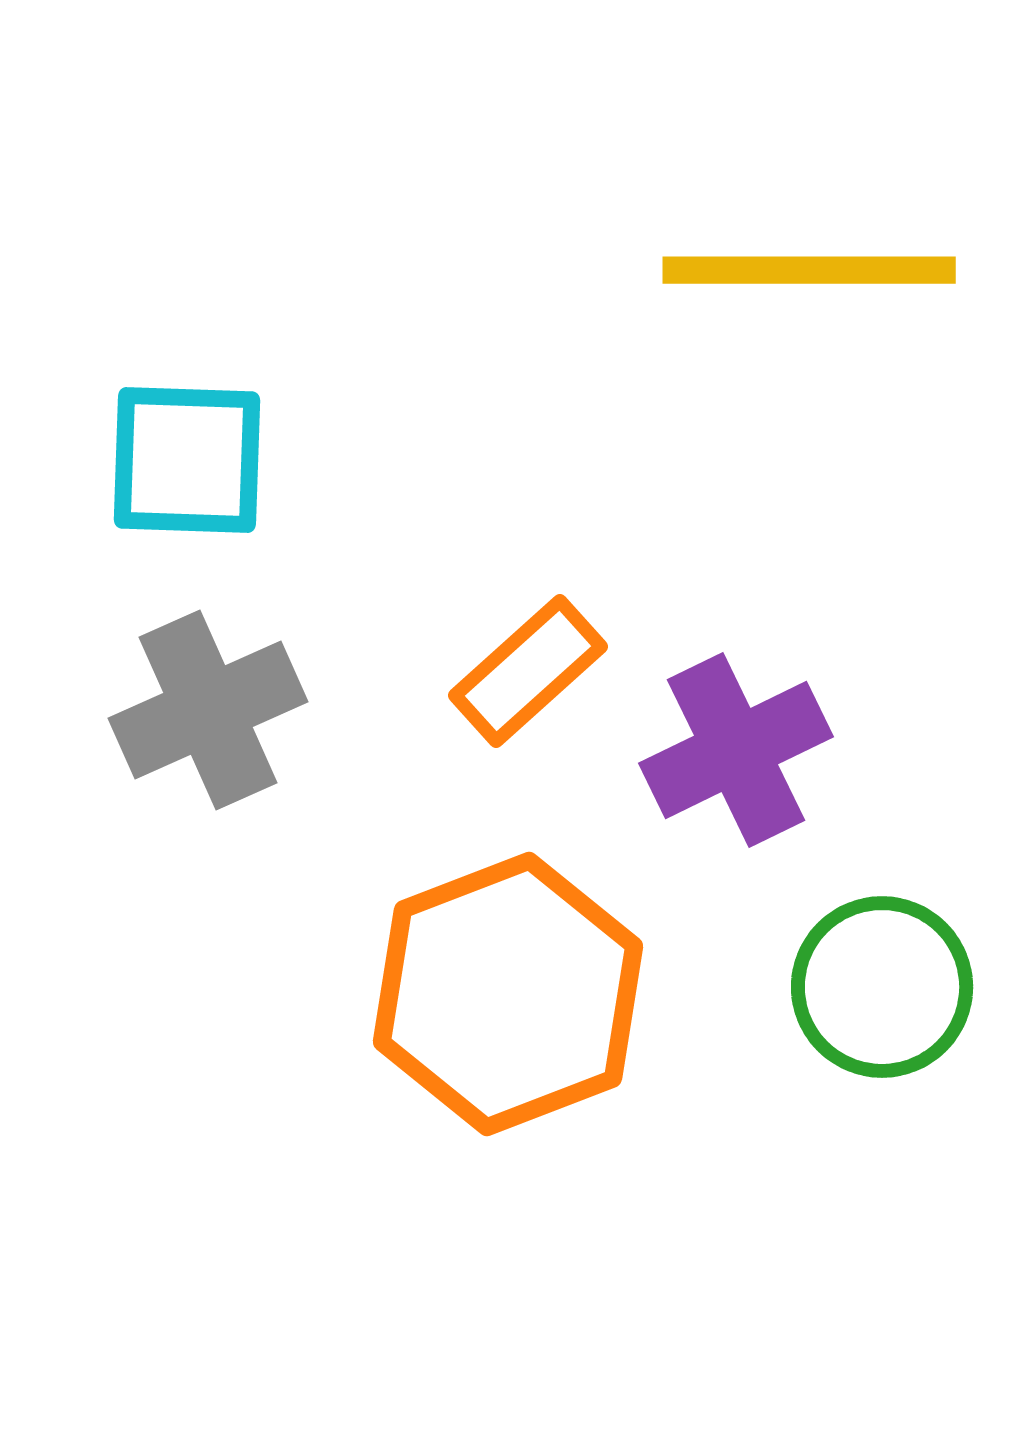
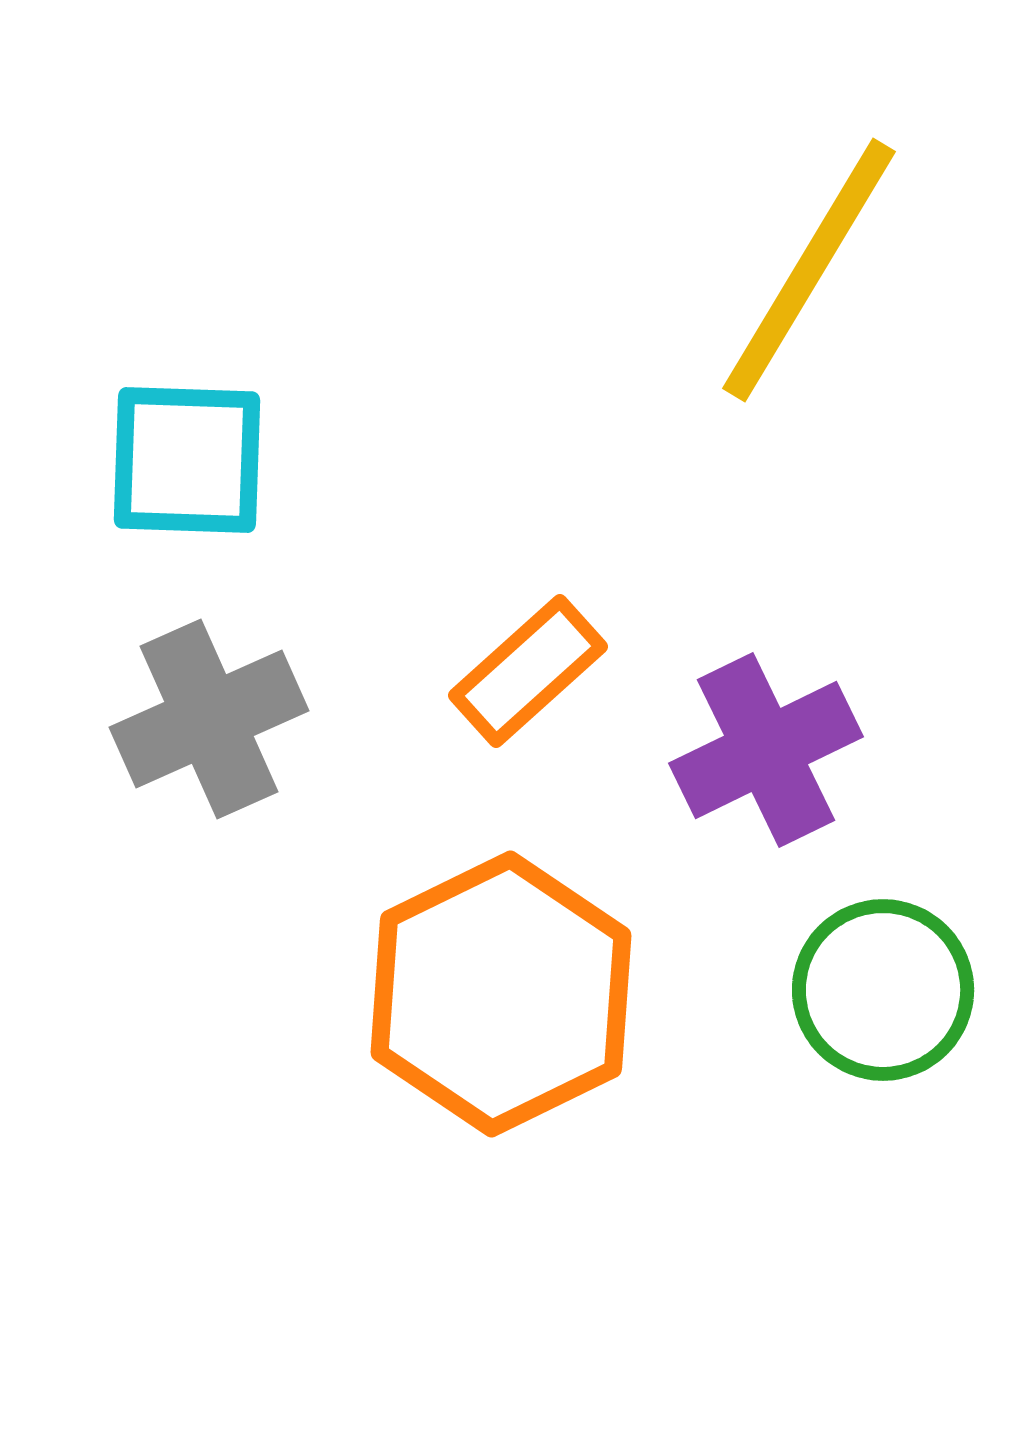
yellow line: rotated 59 degrees counterclockwise
gray cross: moved 1 px right, 9 px down
purple cross: moved 30 px right
green circle: moved 1 px right, 3 px down
orange hexagon: moved 7 px left; rotated 5 degrees counterclockwise
